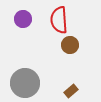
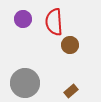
red semicircle: moved 5 px left, 2 px down
